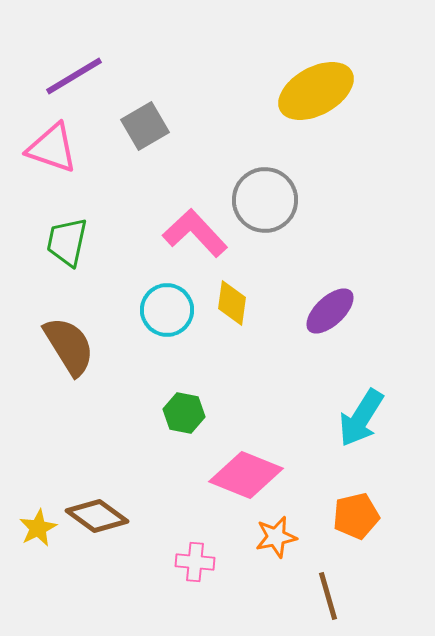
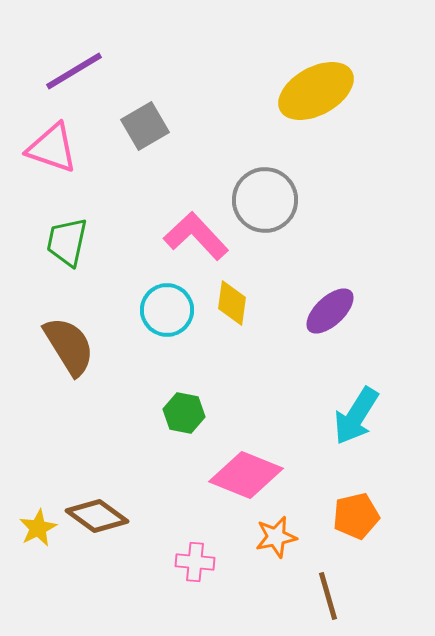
purple line: moved 5 px up
pink L-shape: moved 1 px right, 3 px down
cyan arrow: moved 5 px left, 2 px up
